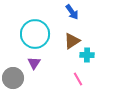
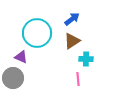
blue arrow: moved 7 px down; rotated 91 degrees counterclockwise
cyan circle: moved 2 px right, 1 px up
cyan cross: moved 1 px left, 4 px down
purple triangle: moved 13 px left, 6 px up; rotated 40 degrees counterclockwise
pink line: rotated 24 degrees clockwise
